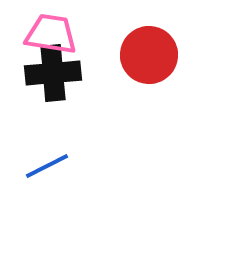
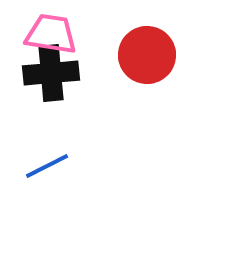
red circle: moved 2 px left
black cross: moved 2 px left
